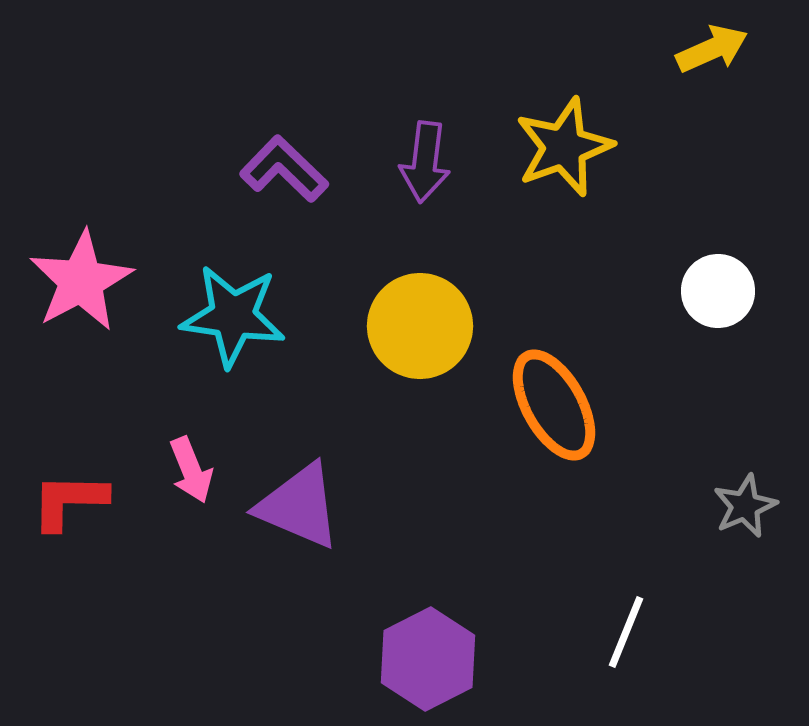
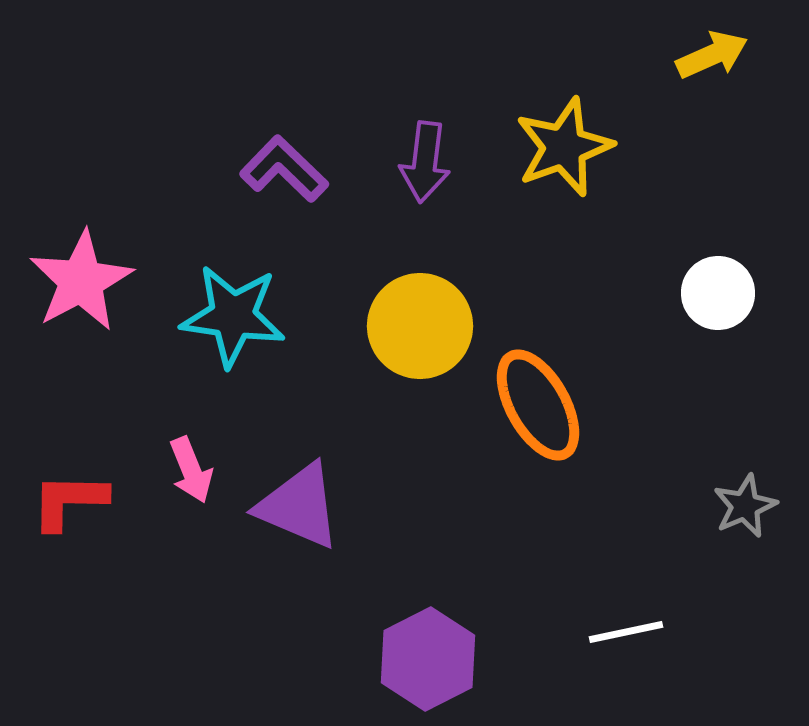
yellow arrow: moved 6 px down
white circle: moved 2 px down
orange ellipse: moved 16 px left
white line: rotated 56 degrees clockwise
